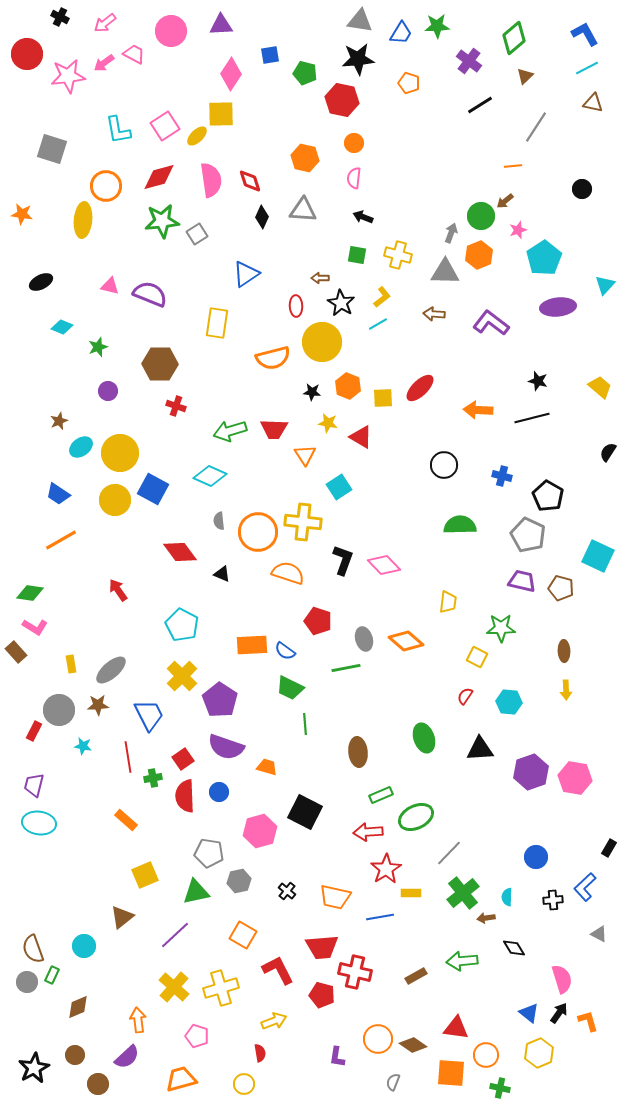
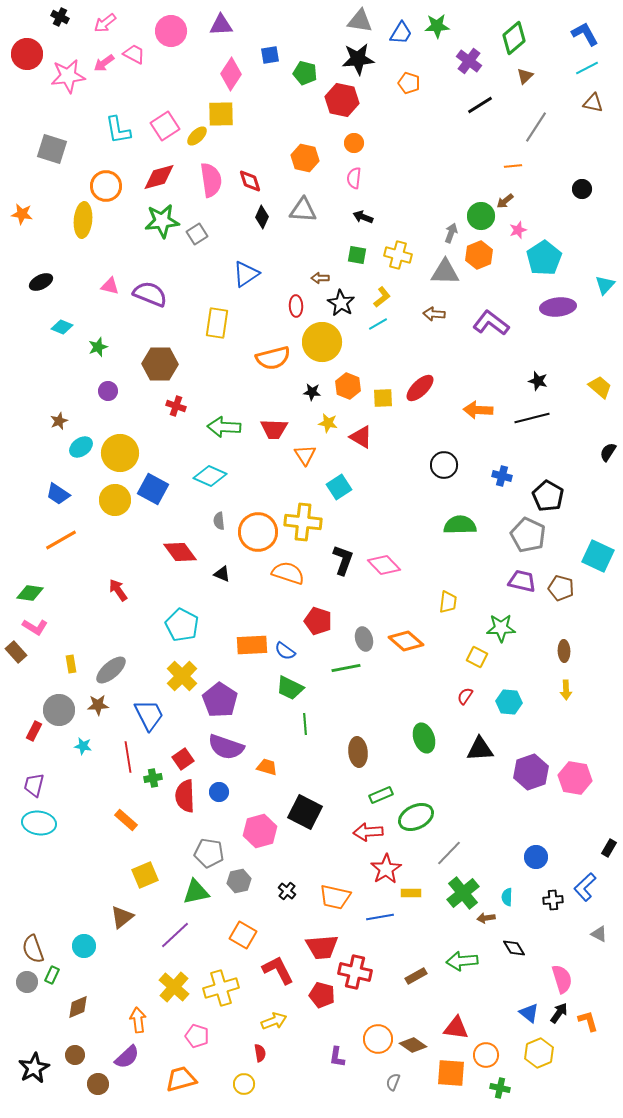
green arrow at (230, 431): moved 6 px left, 4 px up; rotated 20 degrees clockwise
